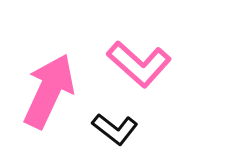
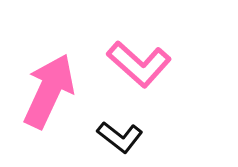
black L-shape: moved 5 px right, 8 px down
